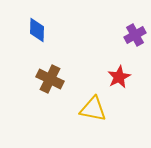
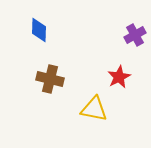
blue diamond: moved 2 px right
brown cross: rotated 12 degrees counterclockwise
yellow triangle: moved 1 px right
